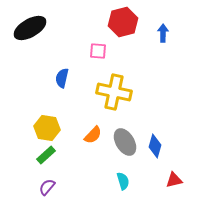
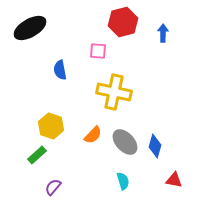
blue semicircle: moved 2 px left, 8 px up; rotated 24 degrees counterclockwise
yellow hexagon: moved 4 px right, 2 px up; rotated 10 degrees clockwise
gray ellipse: rotated 12 degrees counterclockwise
green rectangle: moved 9 px left
red triangle: rotated 24 degrees clockwise
purple semicircle: moved 6 px right
